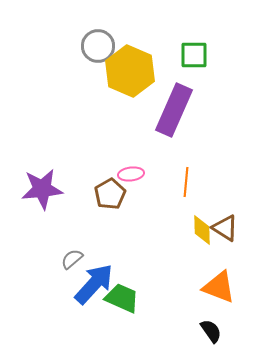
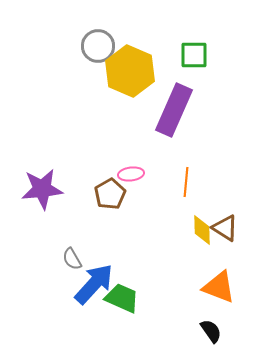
gray semicircle: rotated 80 degrees counterclockwise
